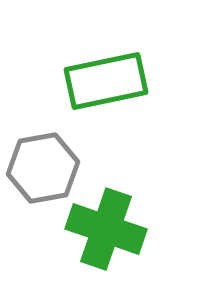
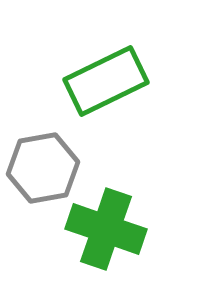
green rectangle: rotated 14 degrees counterclockwise
